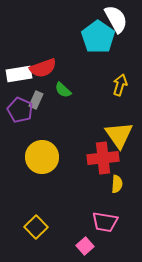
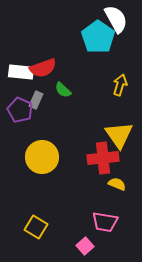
white rectangle: moved 2 px right, 2 px up; rotated 15 degrees clockwise
yellow semicircle: rotated 72 degrees counterclockwise
yellow square: rotated 15 degrees counterclockwise
